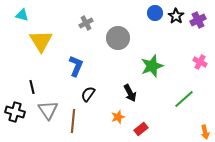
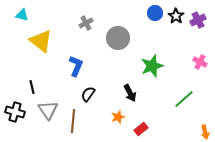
yellow triangle: rotated 20 degrees counterclockwise
